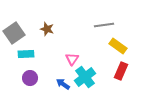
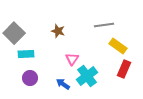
brown star: moved 11 px right, 2 px down
gray square: rotated 10 degrees counterclockwise
red rectangle: moved 3 px right, 2 px up
cyan cross: moved 2 px right, 1 px up
